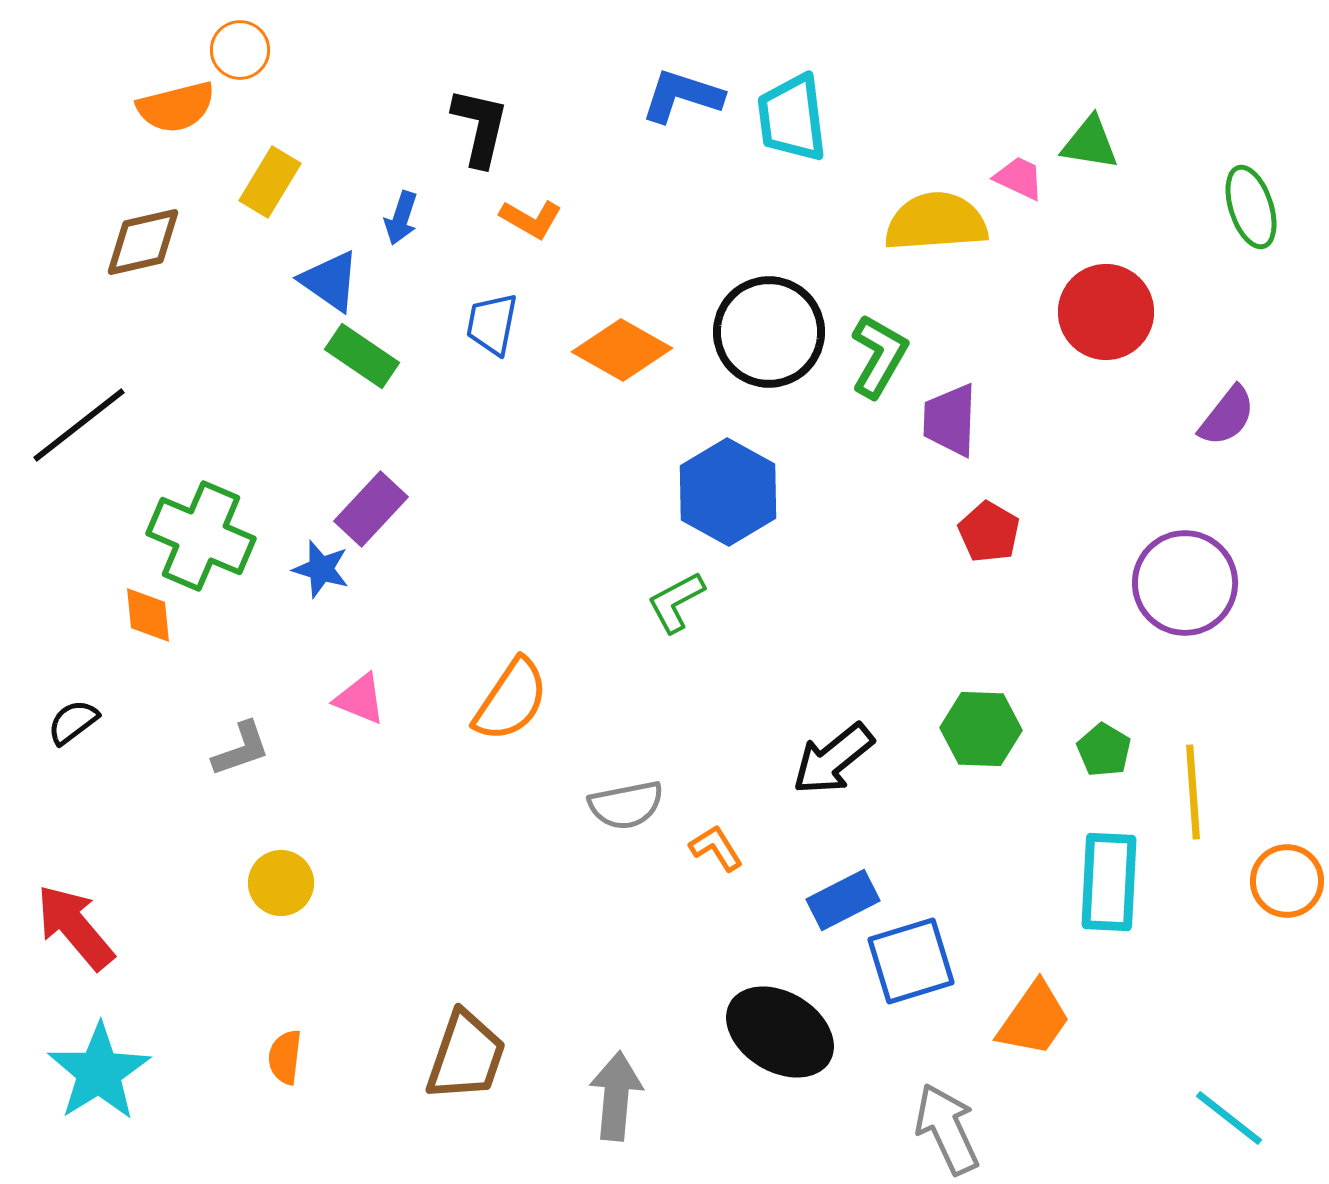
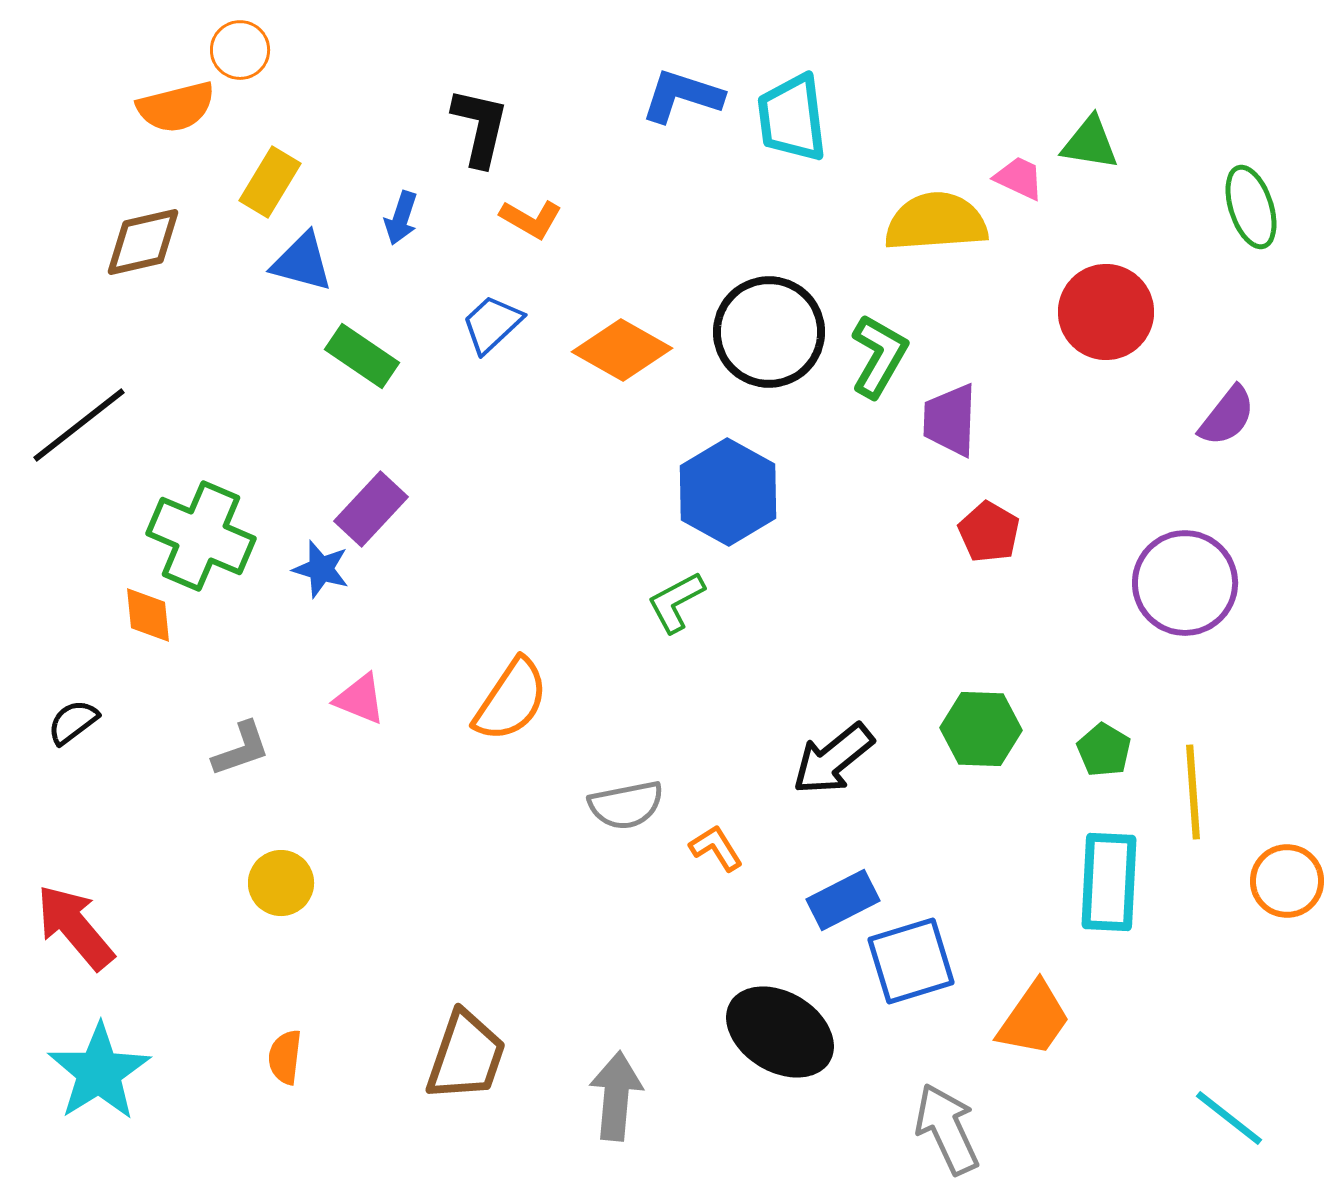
blue triangle at (330, 281): moved 28 px left, 19 px up; rotated 20 degrees counterclockwise
blue trapezoid at (492, 324): rotated 36 degrees clockwise
